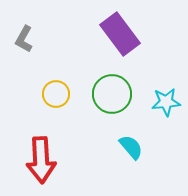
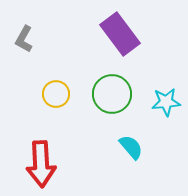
red arrow: moved 4 px down
